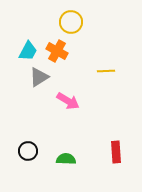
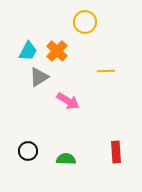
yellow circle: moved 14 px right
orange cross: rotated 15 degrees clockwise
